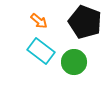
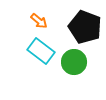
black pentagon: moved 5 px down
